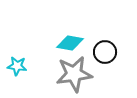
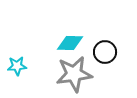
cyan diamond: rotated 8 degrees counterclockwise
cyan star: rotated 12 degrees counterclockwise
